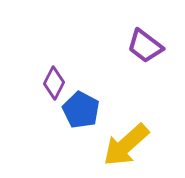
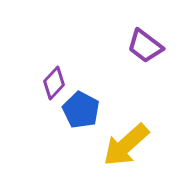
purple diamond: rotated 16 degrees clockwise
